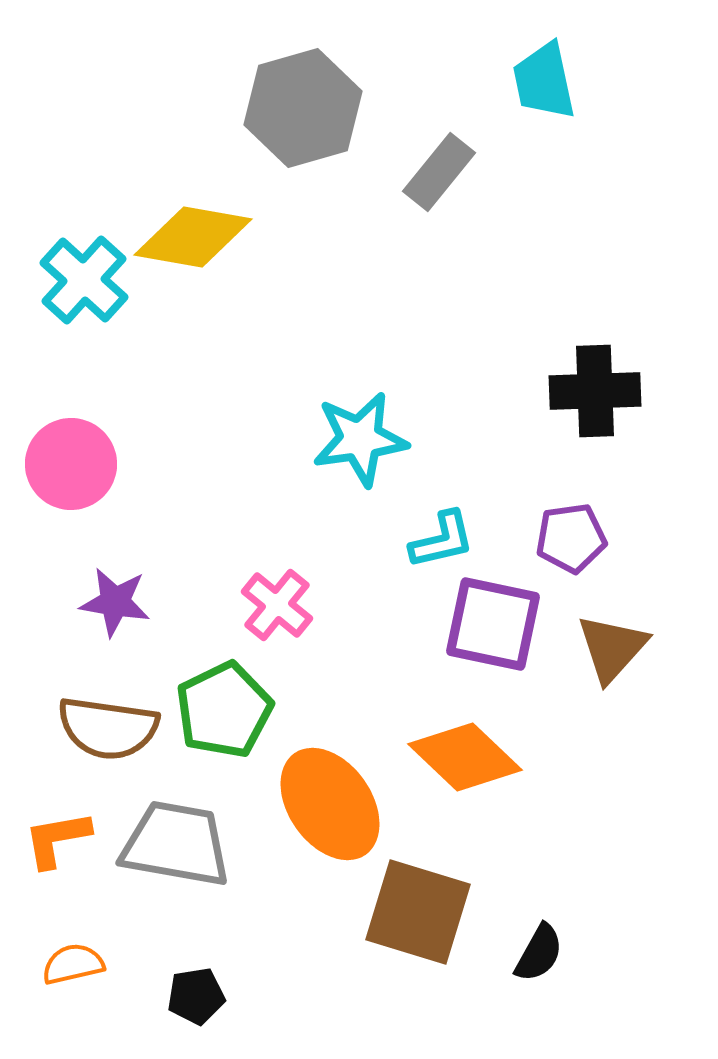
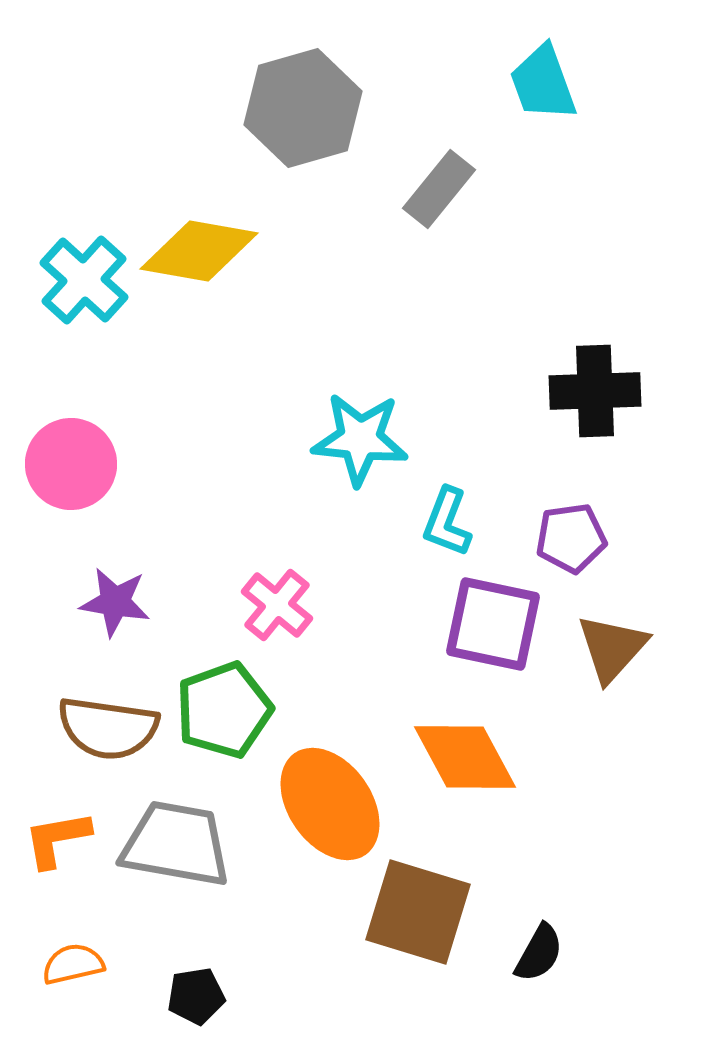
cyan trapezoid: moved 1 px left, 2 px down; rotated 8 degrees counterclockwise
gray rectangle: moved 17 px down
yellow diamond: moved 6 px right, 14 px down
cyan star: rotated 14 degrees clockwise
cyan L-shape: moved 5 px right, 18 px up; rotated 124 degrees clockwise
green pentagon: rotated 6 degrees clockwise
orange diamond: rotated 18 degrees clockwise
